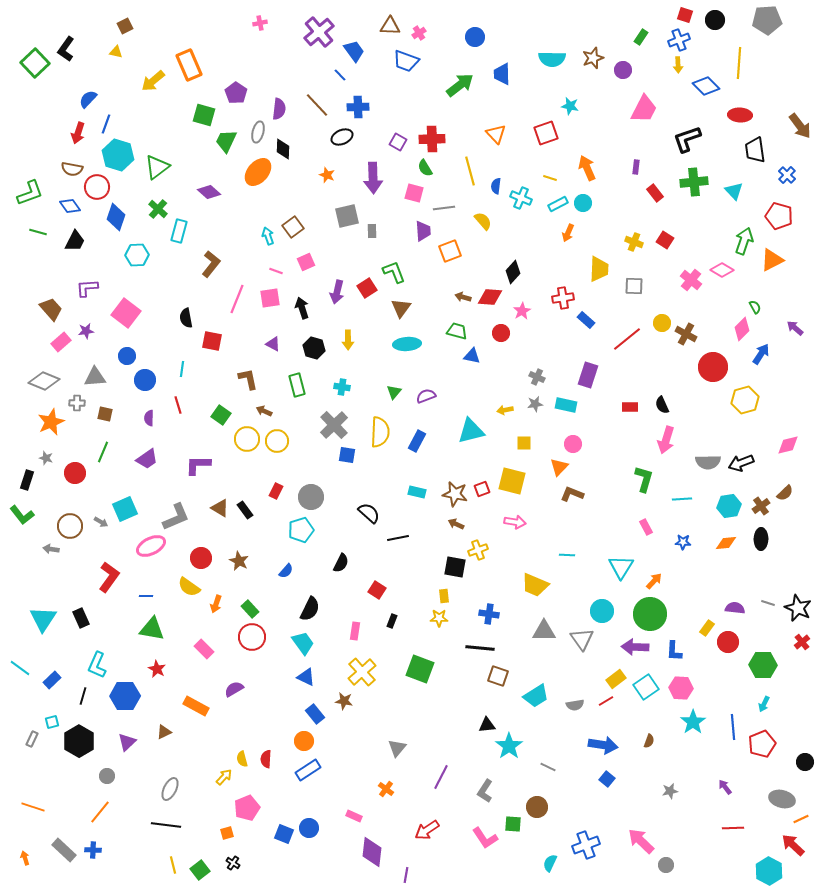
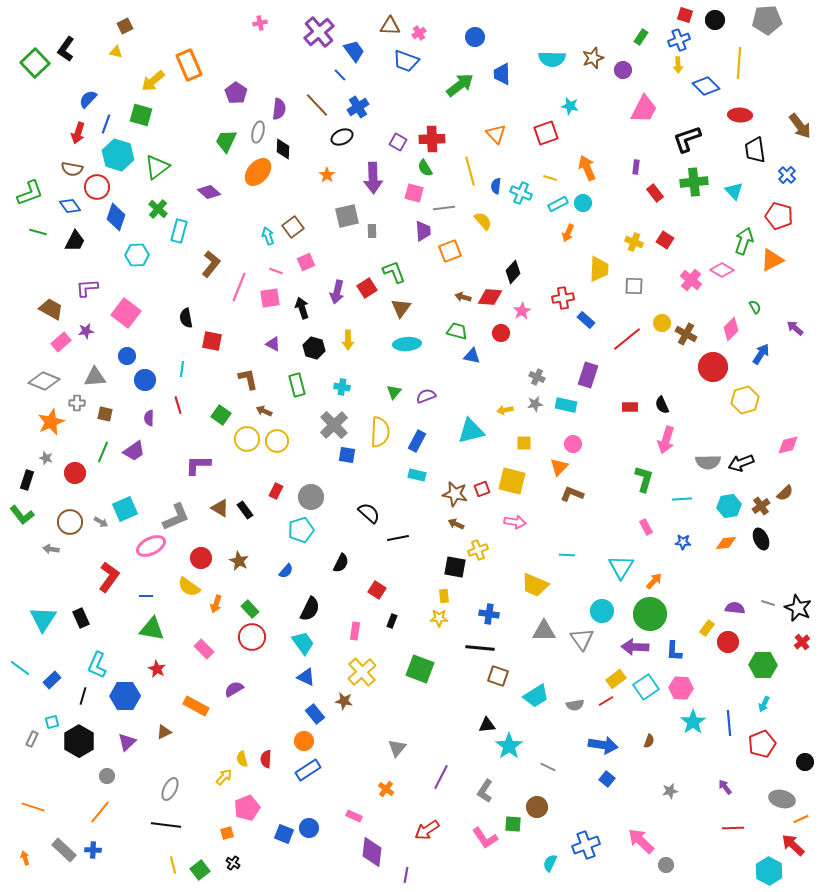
blue cross at (358, 107): rotated 30 degrees counterclockwise
green square at (204, 115): moved 63 px left
orange star at (327, 175): rotated 14 degrees clockwise
cyan cross at (521, 198): moved 5 px up
pink line at (237, 299): moved 2 px right, 12 px up
brown trapezoid at (51, 309): rotated 20 degrees counterclockwise
pink diamond at (742, 329): moved 11 px left
purple trapezoid at (147, 459): moved 13 px left, 8 px up
cyan rectangle at (417, 492): moved 17 px up
brown circle at (70, 526): moved 4 px up
black ellipse at (761, 539): rotated 25 degrees counterclockwise
blue line at (733, 727): moved 4 px left, 4 px up
